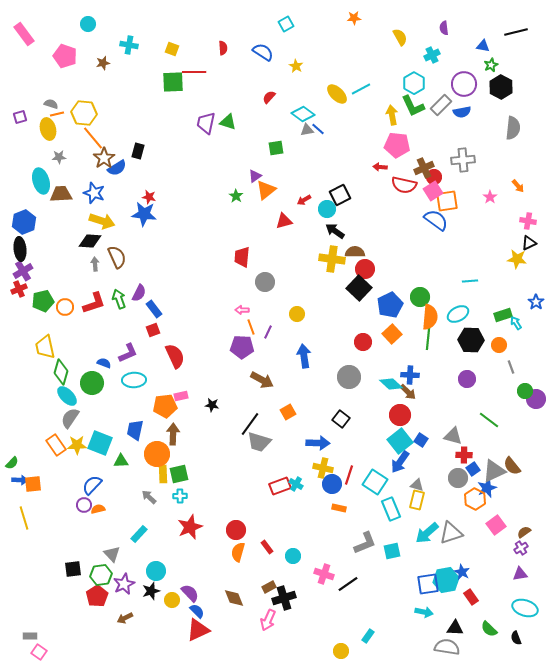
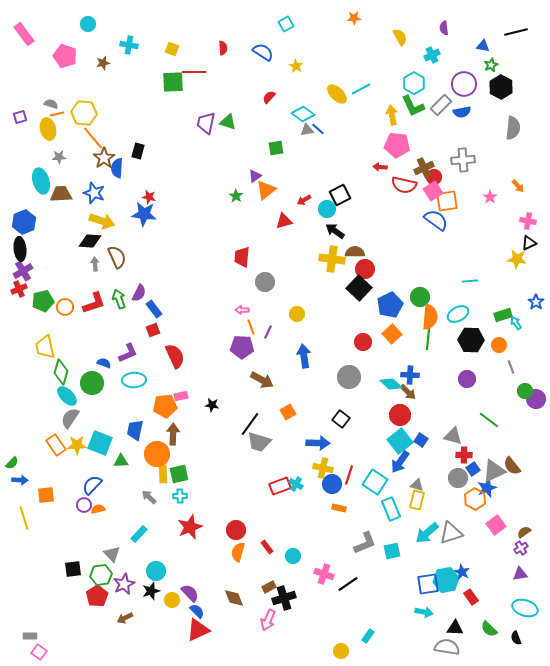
blue semicircle at (117, 168): rotated 126 degrees clockwise
orange square at (33, 484): moved 13 px right, 11 px down
